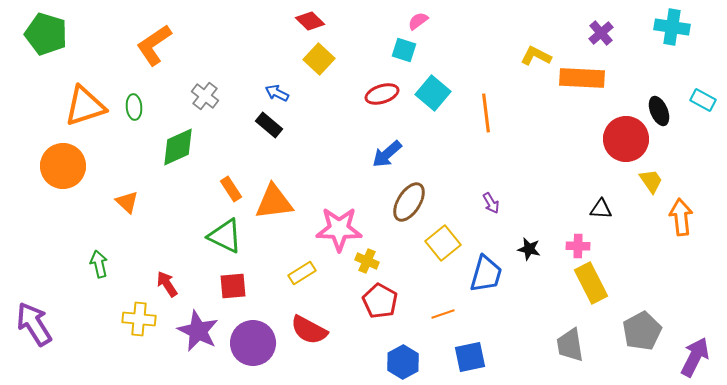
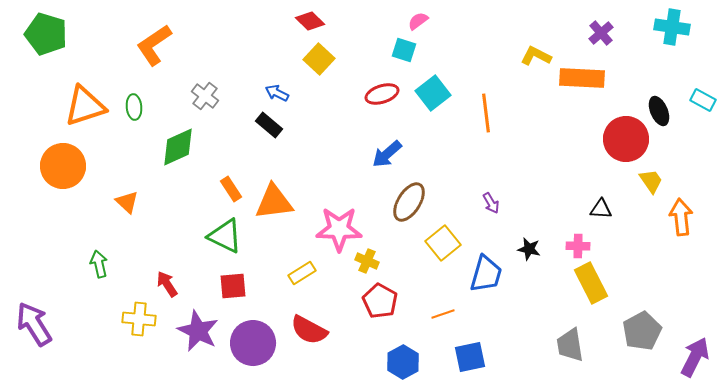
cyan square at (433, 93): rotated 12 degrees clockwise
